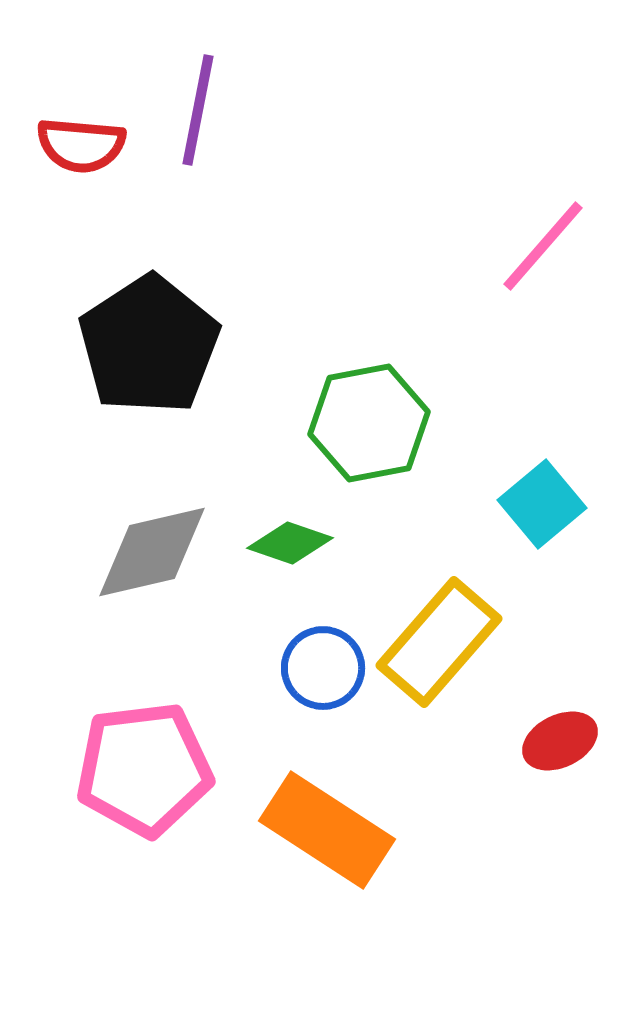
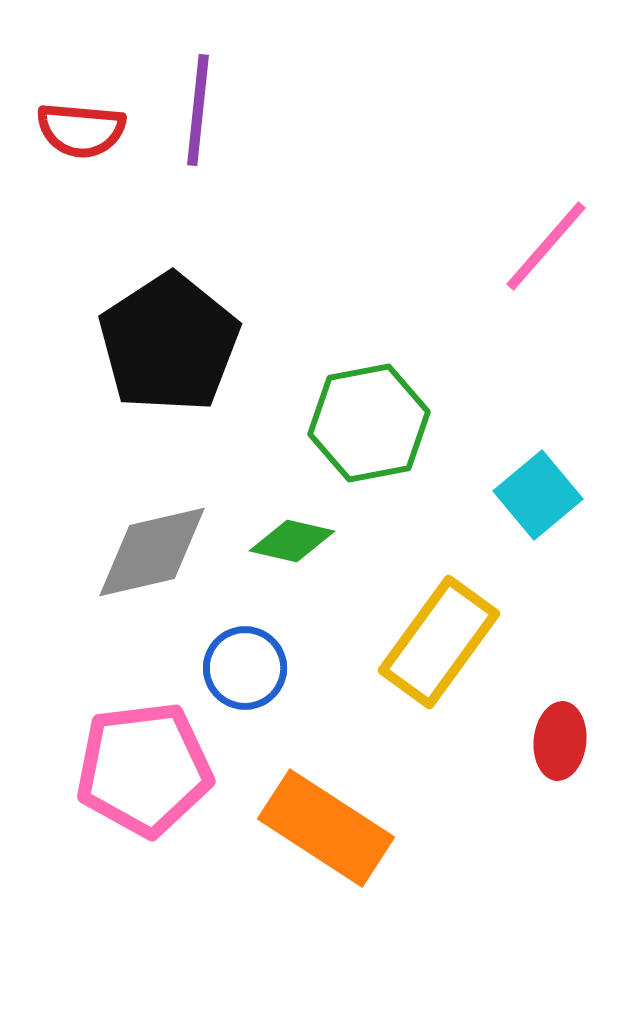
purple line: rotated 5 degrees counterclockwise
red semicircle: moved 15 px up
pink line: moved 3 px right
black pentagon: moved 20 px right, 2 px up
cyan square: moved 4 px left, 9 px up
green diamond: moved 2 px right, 2 px up; rotated 6 degrees counterclockwise
yellow rectangle: rotated 5 degrees counterclockwise
blue circle: moved 78 px left
red ellipse: rotated 58 degrees counterclockwise
orange rectangle: moved 1 px left, 2 px up
